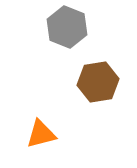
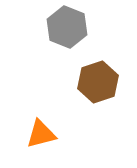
brown hexagon: rotated 9 degrees counterclockwise
